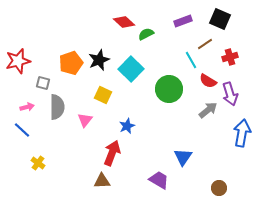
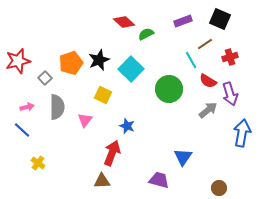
gray square: moved 2 px right, 5 px up; rotated 32 degrees clockwise
blue star: rotated 28 degrees counterclockwise
purple trapezoid: rotated 15 degrees counterclockwise
